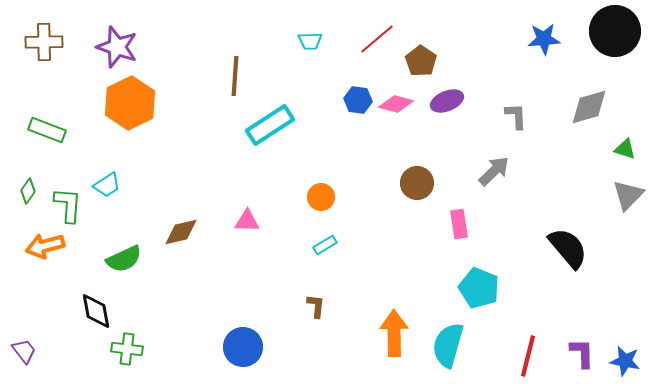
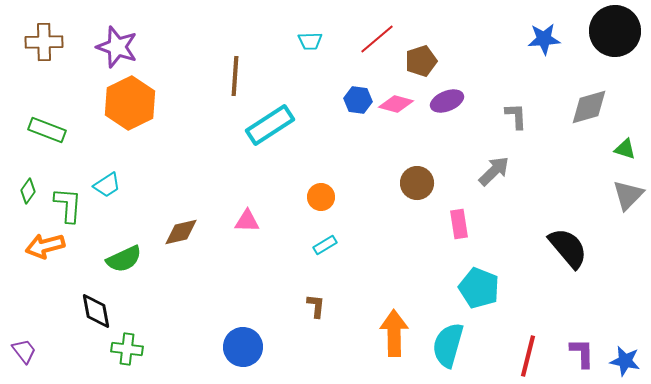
brown pentagon at (421, 61): rotated 20 degrees clockwise
